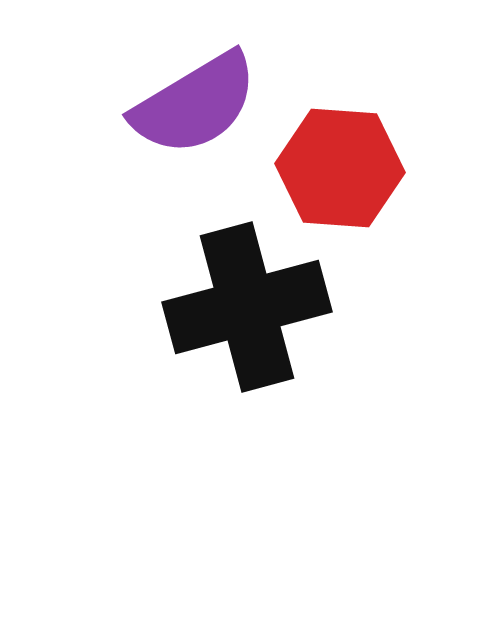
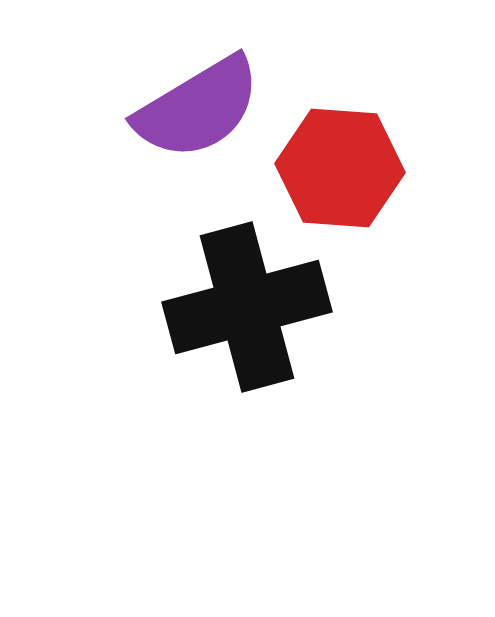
purple semicircle: moved 3 px right, 4 px down
